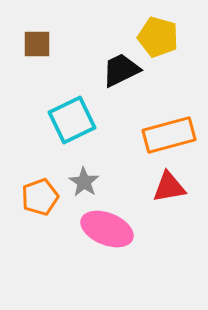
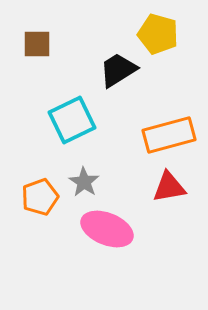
yellow pentagon: moved 3 px up
black trapezoid: moved 3 px left; rotated 6 degrees counterclockwise
